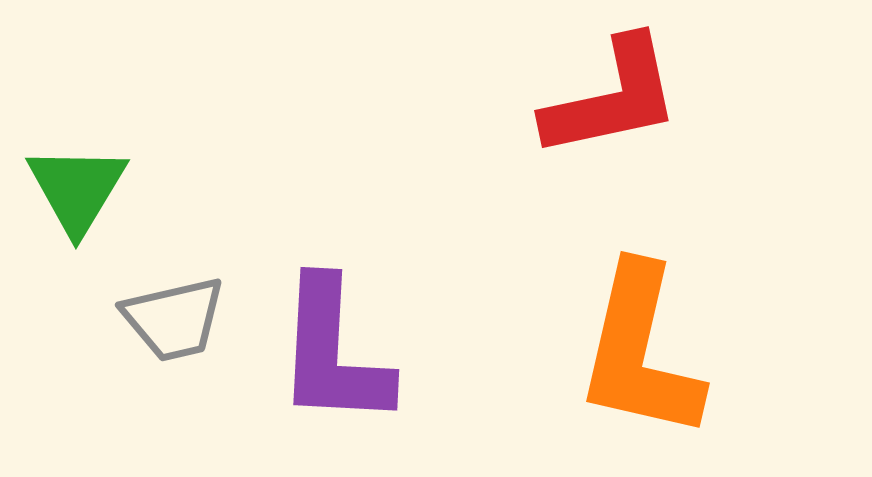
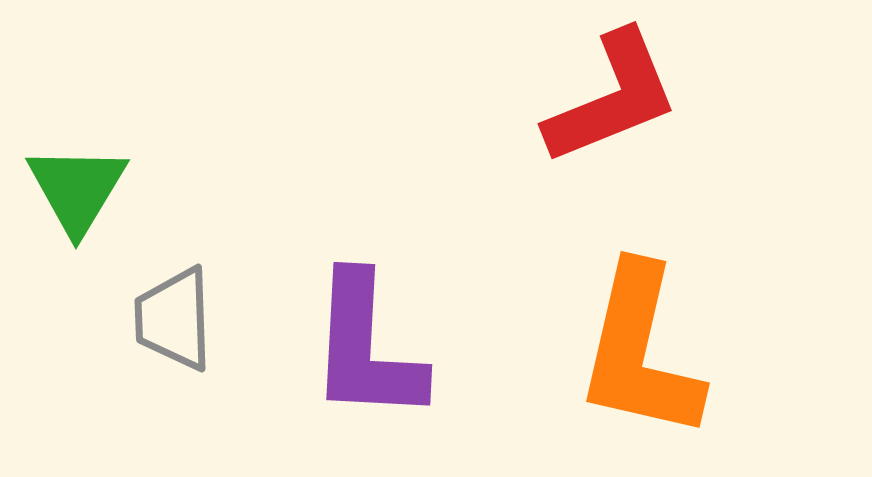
red L-shape: rotated 10 degrees counterclockwise
gray trapezoid: rotated 101 degrees clockwise
purple L-shape: moved 33 px right, 5 px up
